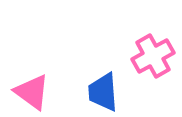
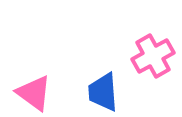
pink triangle: moved 2 px right, 1 px down
